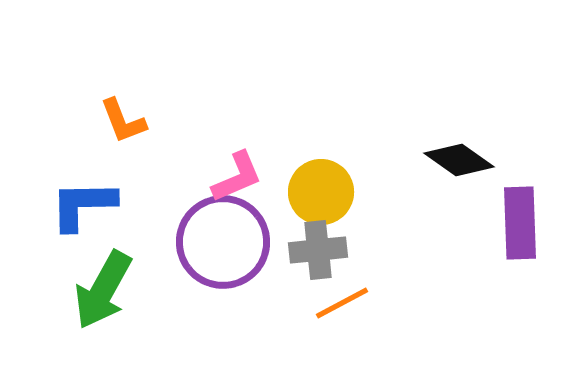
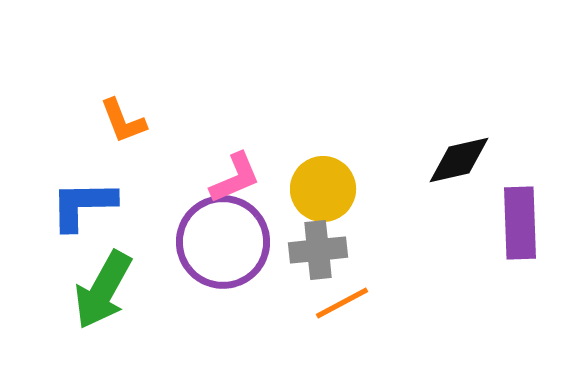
black diamond: rotated 48 degrees counterclockwise
pink L-shape: moved 2 px left, 1 px down
yellow circle: moved 2 px right, 3 px up
